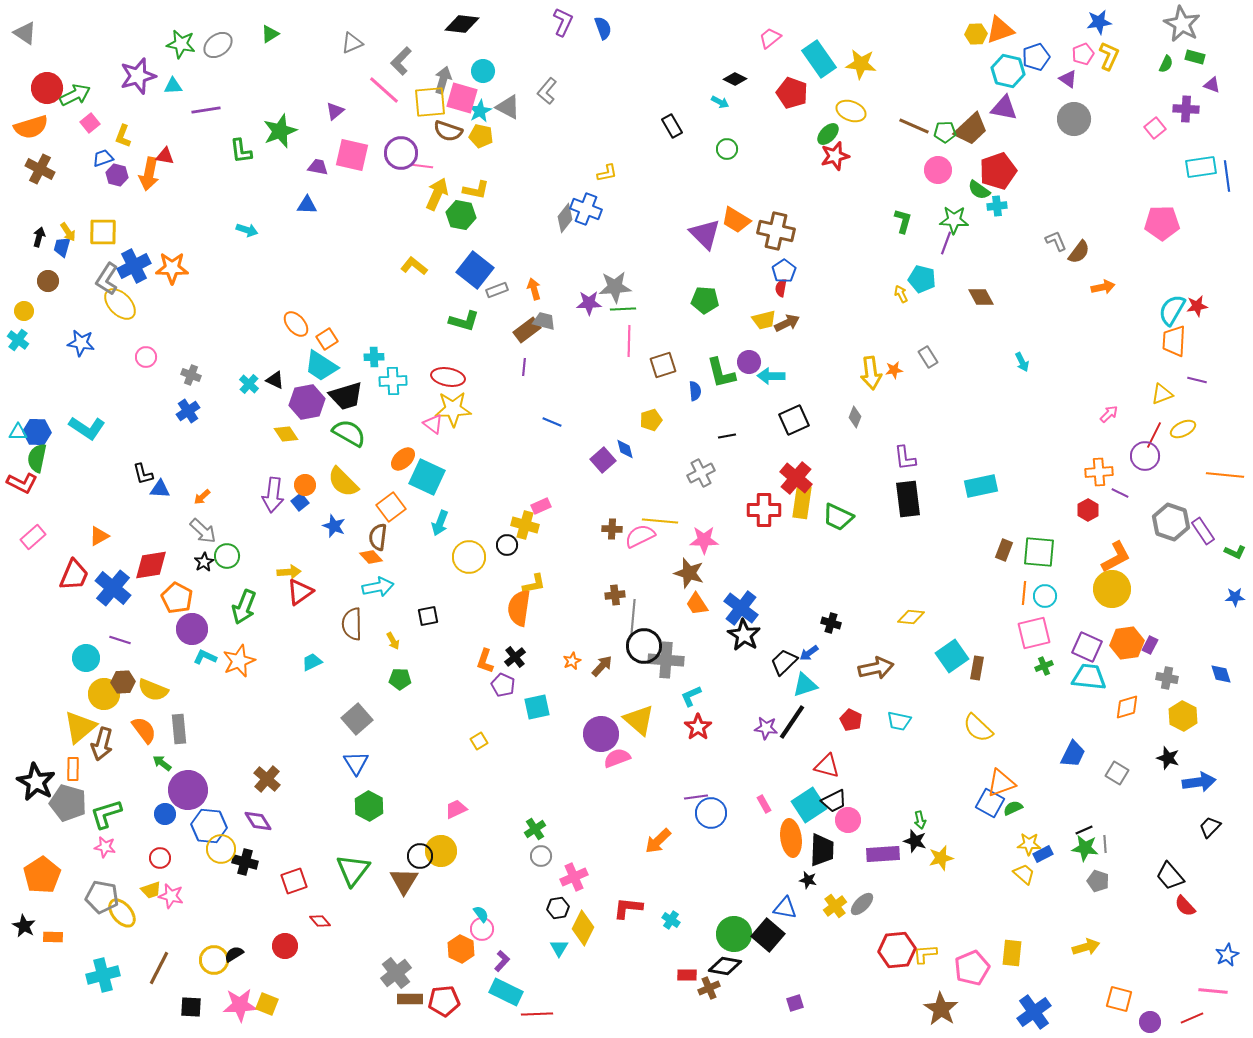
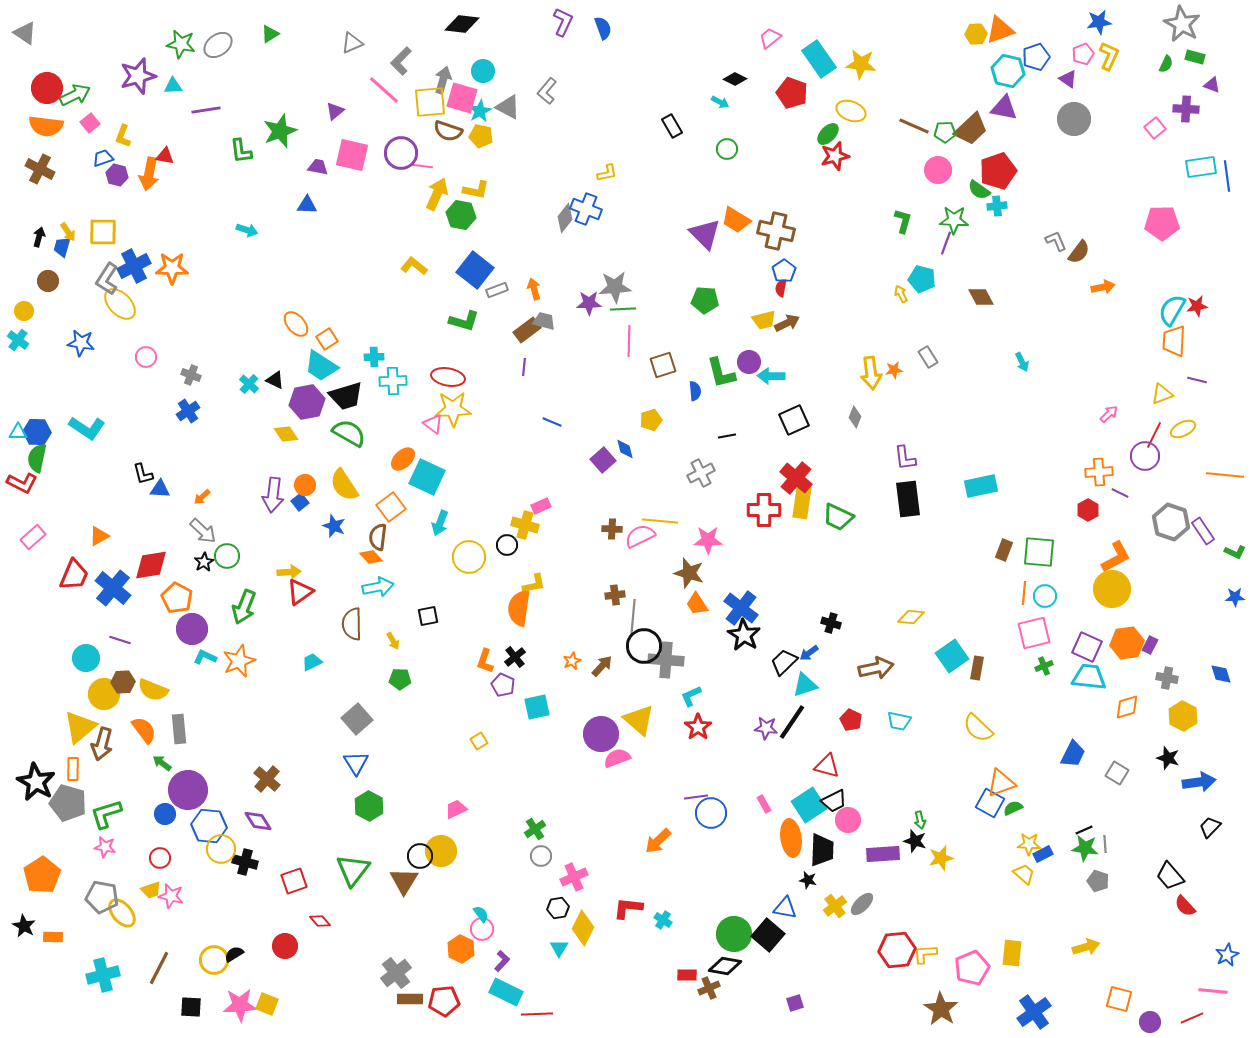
orange semicircle at (31, 127): moved 15 px right, 1 px up; rotated 24 degrees clockwise
yellow semicircle at (343, 482): moved 1 px right, 3 px down; rotated 12 degrees clockwise
pink star at (704, 540): moved 4 px right
cyan cross at (671, 920): moved 8 px left
